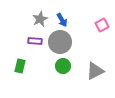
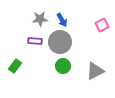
gray star: rotated 21 degrees clockwise
green rectangle: moved 5 px left; rotated 24 degrees clockwise
